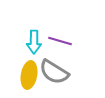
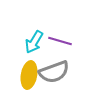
cyan arrow: rotated 30 degrees clockwise
gray semicircle: rotated 52 degrees counterclockwise
